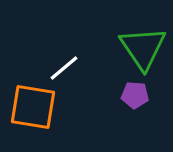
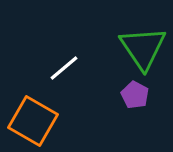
purple pentagon: rotated 24 degrees clockwise
orange square: moved 14 px down; rotated 21 degrees clockwise
